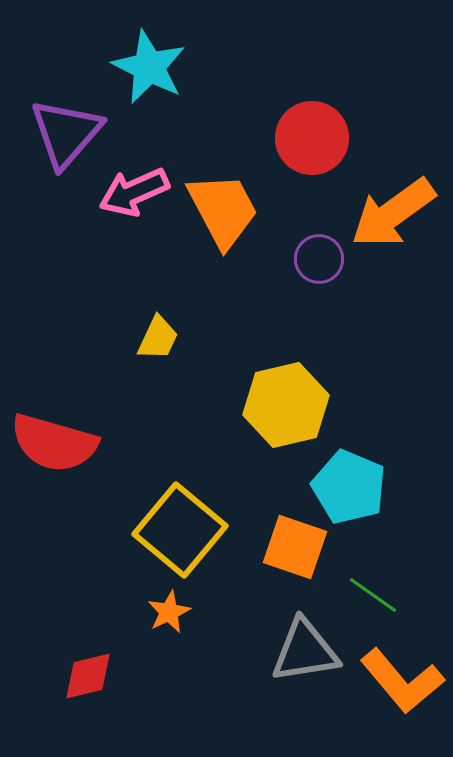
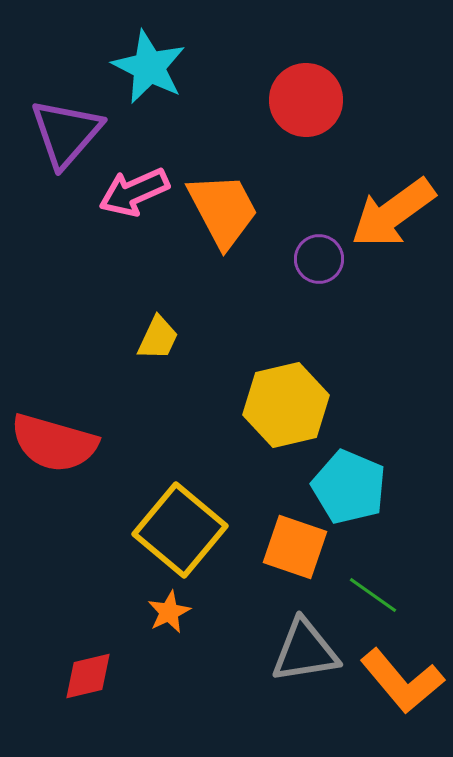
red circle: moved 6 px left, 38 px up
